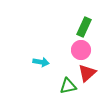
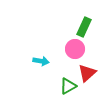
pink circle: moved 6 px left, 1 px up
cyan arrow: moved 1 px up
green triangle: rotated 18 degrees counterclockwise
